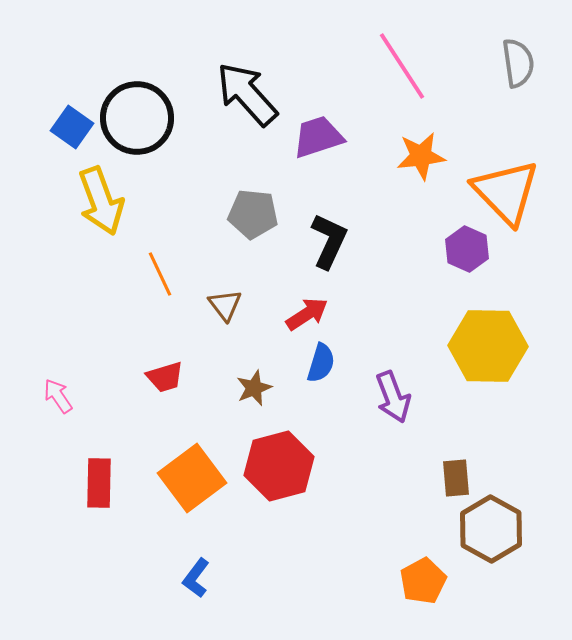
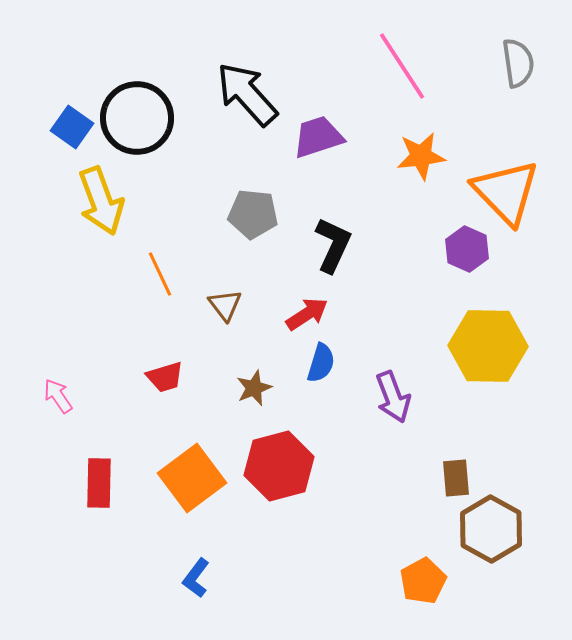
black L-shape: moved 4 px right, 4 px down
